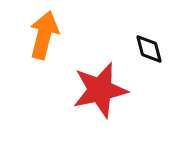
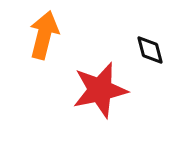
black diamond: moved 1 px right, 1 px down
